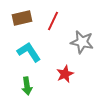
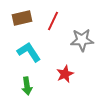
gray star: moved 2 px up; rotated 15 degrees counterclockwise
